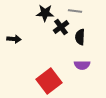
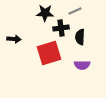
gray line: rotated 32 degrees counterclockwise
black cross: moved 1 px down; rotated 28 degrees clockwise
red square: moved 28 px up; rotated 20 degrees clockwise
